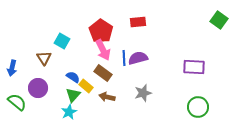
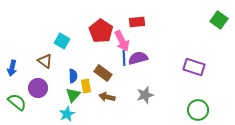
red rectangle: moved 1 px left
pink arrow: moved 19 px right, 9 px up
brown triangle: moved 1 px right, 3 px down; rotated 21 degrees counterclockwise
purple rectangle: rotated 15 degrees clockwise
blue semicircle: moved 1 px up; rotated 56 degrees clockwise
yellow rectangle: rotated 40 degrees clockwise
gray star: moved 2 px right, 2 px down
green circle: moved 3 px down
cyan star: moved 2 px left, 2 px down
